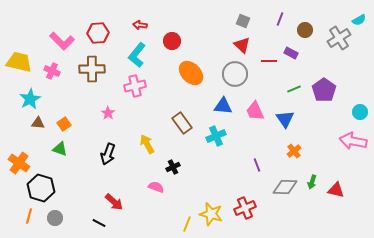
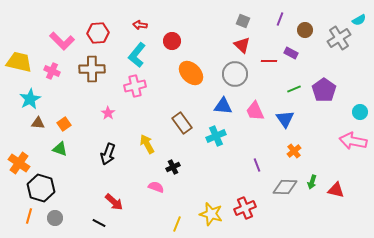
yellow line at (187, 224): moved 10 px left
